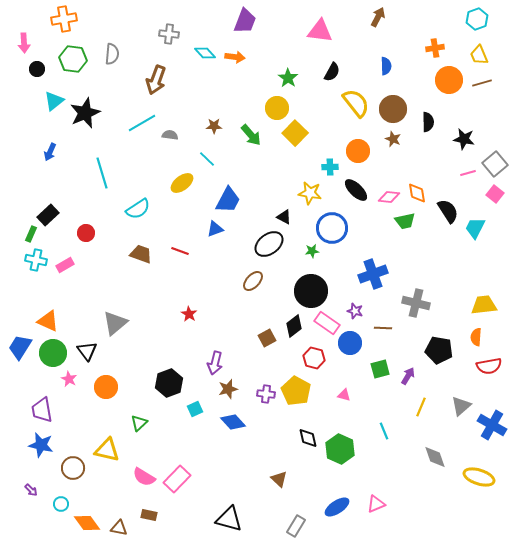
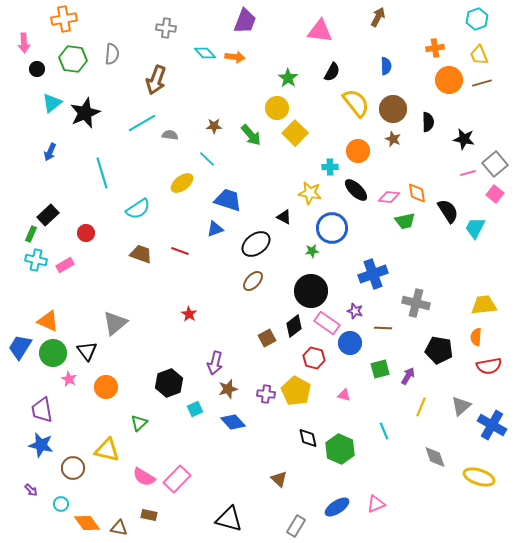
gray cross at (169, 34): moved 3 px left, 6 px up
cyan triangle at (54, 101): moved 2 px left, 2 px down
blue trapezoid at (228, 200): rotated 100 degrees counterclockwise
black ellipse at (269, 244): moved 13 px left
